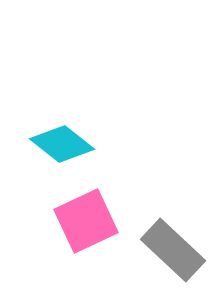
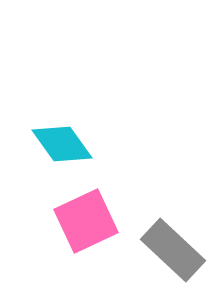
cyan diamond: rotated 16 degrees clockwise
